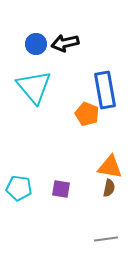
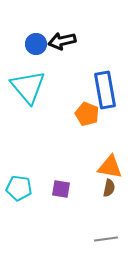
black arrow: moved 3 px left, 2 px up
cyan triangle: moved 6 px left
